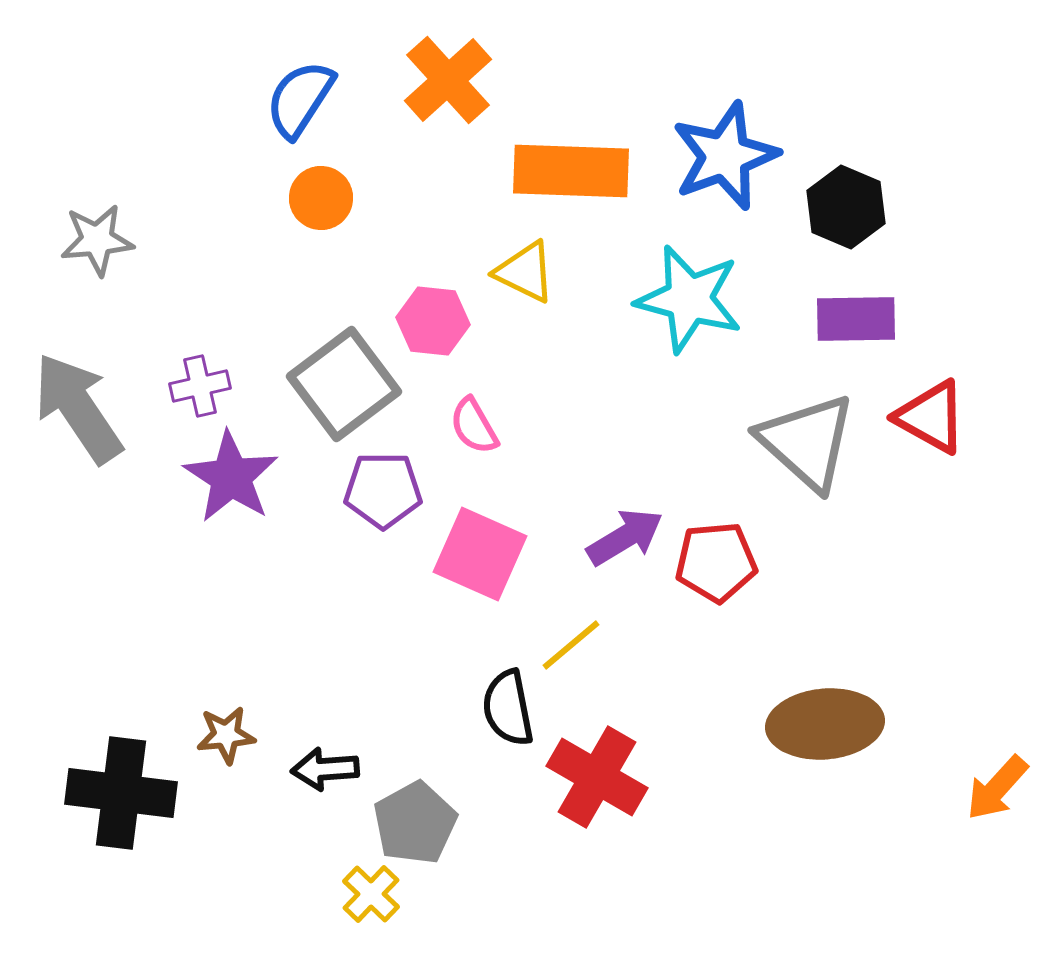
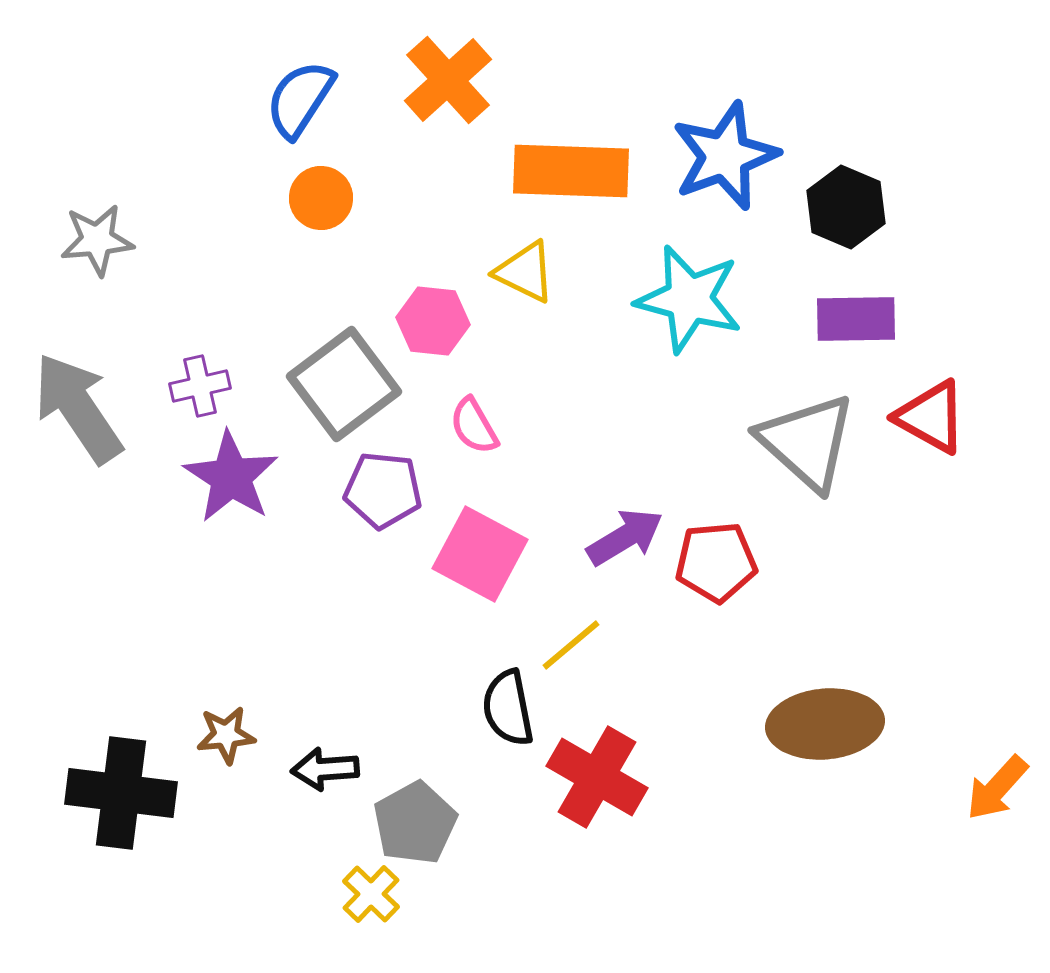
purple pentagon: rotated 6 degrees clockwise
pink square: rotated 4 degrees clockwise
